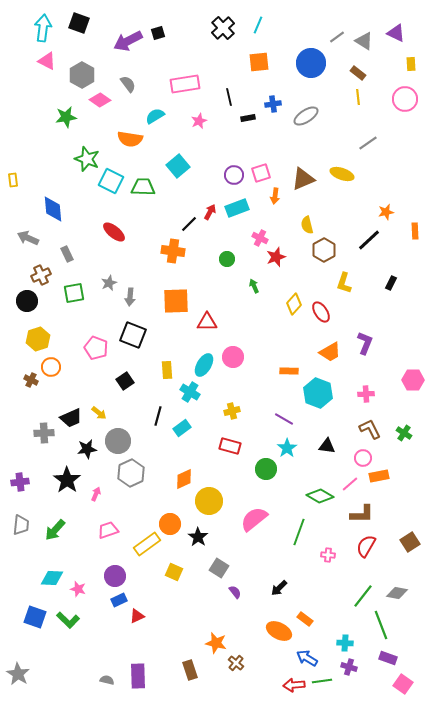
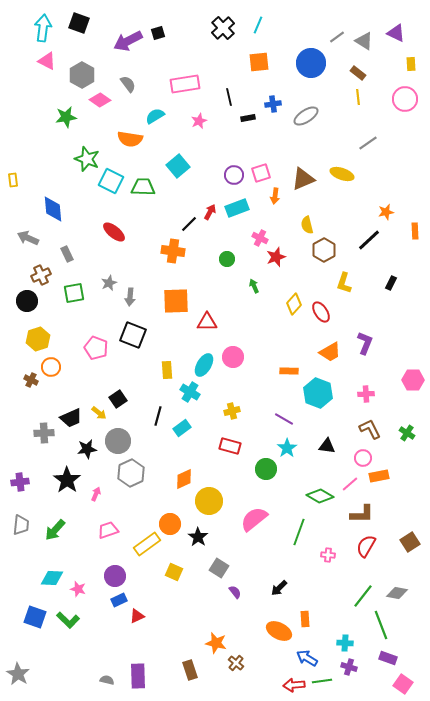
black square at (125, 381): moved 7 px left, 18 px down
green cross at (404, 433): moved 3 px right
orange rectangle at (305, 619): rotated 49 degrees clockwise
